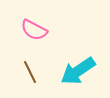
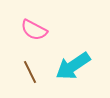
cyan arrow: moved 5 px left, 5 px up
